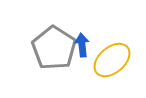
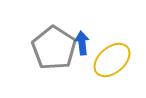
blue arrow: moved 2 px up
